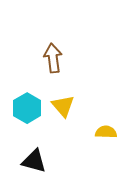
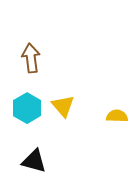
brown arrow: moved 22 px left
yellow semicircle: moved 11 px right, 16 px up
